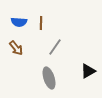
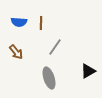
brown arrow: moved 4 px down
